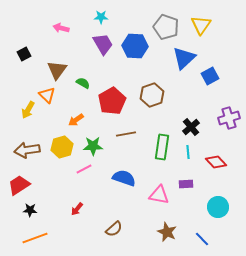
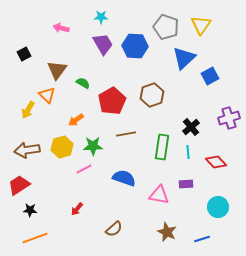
blue line: rotated 63 degrees counterclockwise
